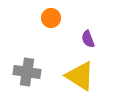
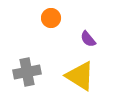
purple semicircle: rotated 18 degrees counterclockwise
gray cross: rotated 20 degrees counterclockwise
